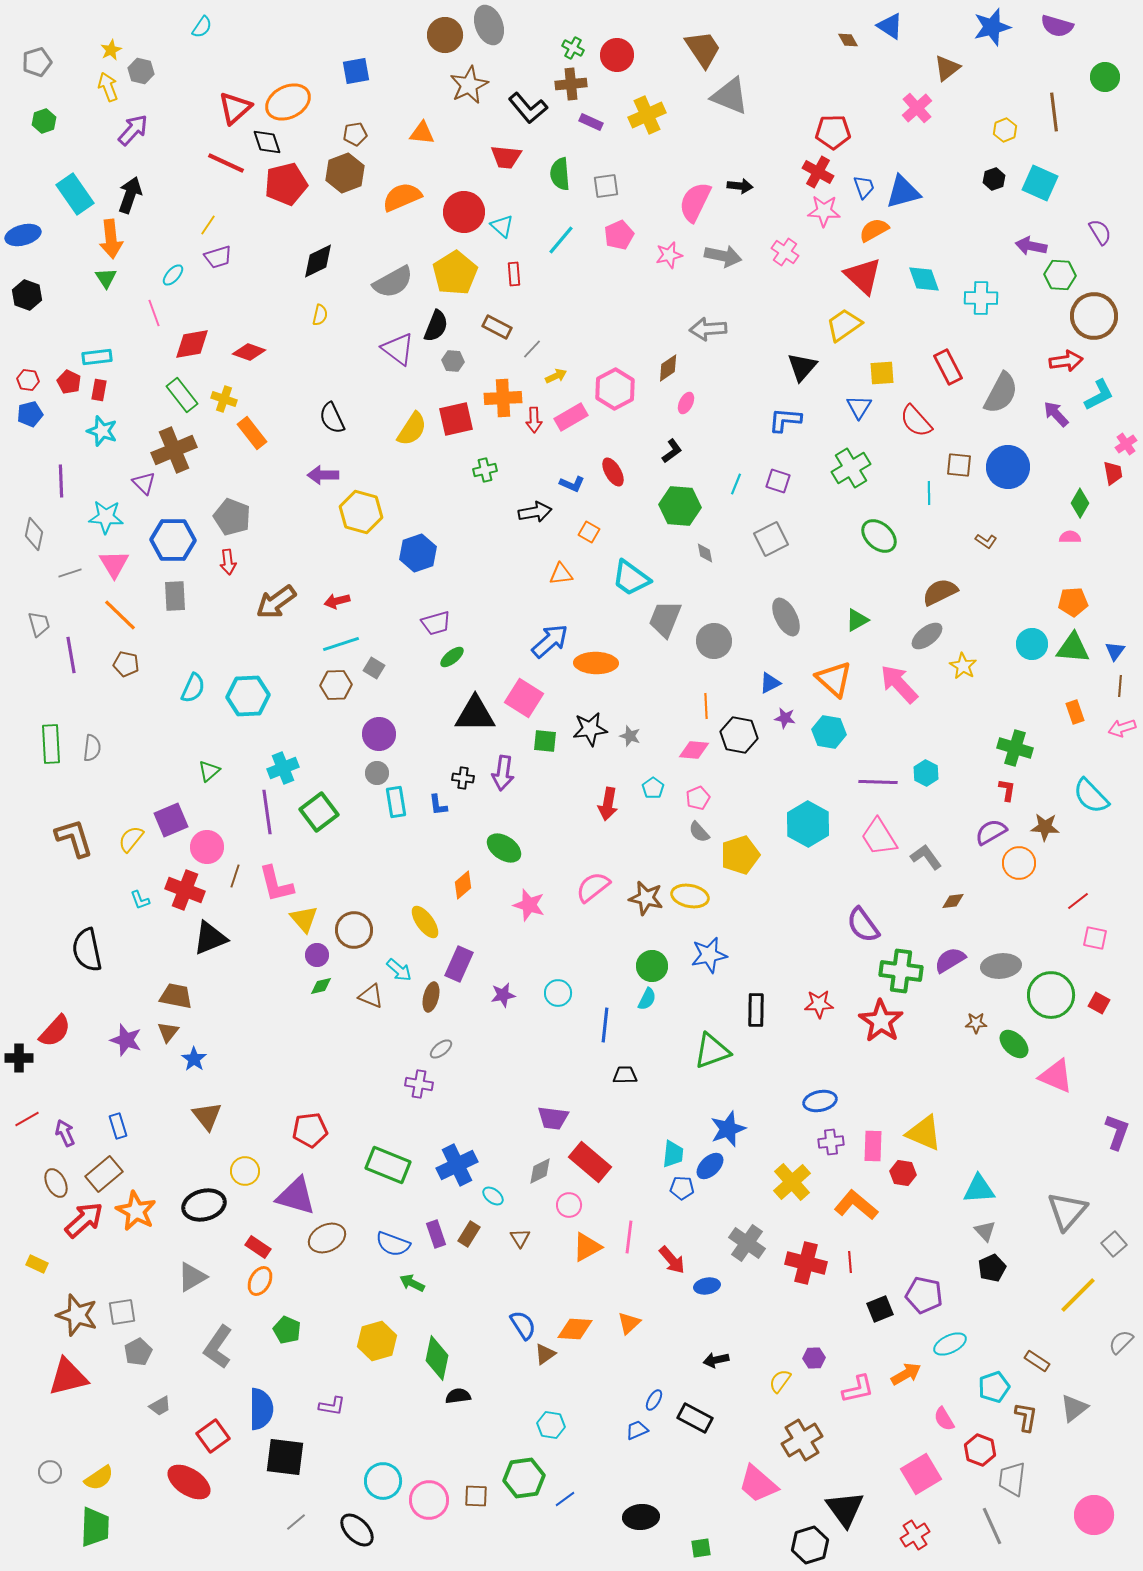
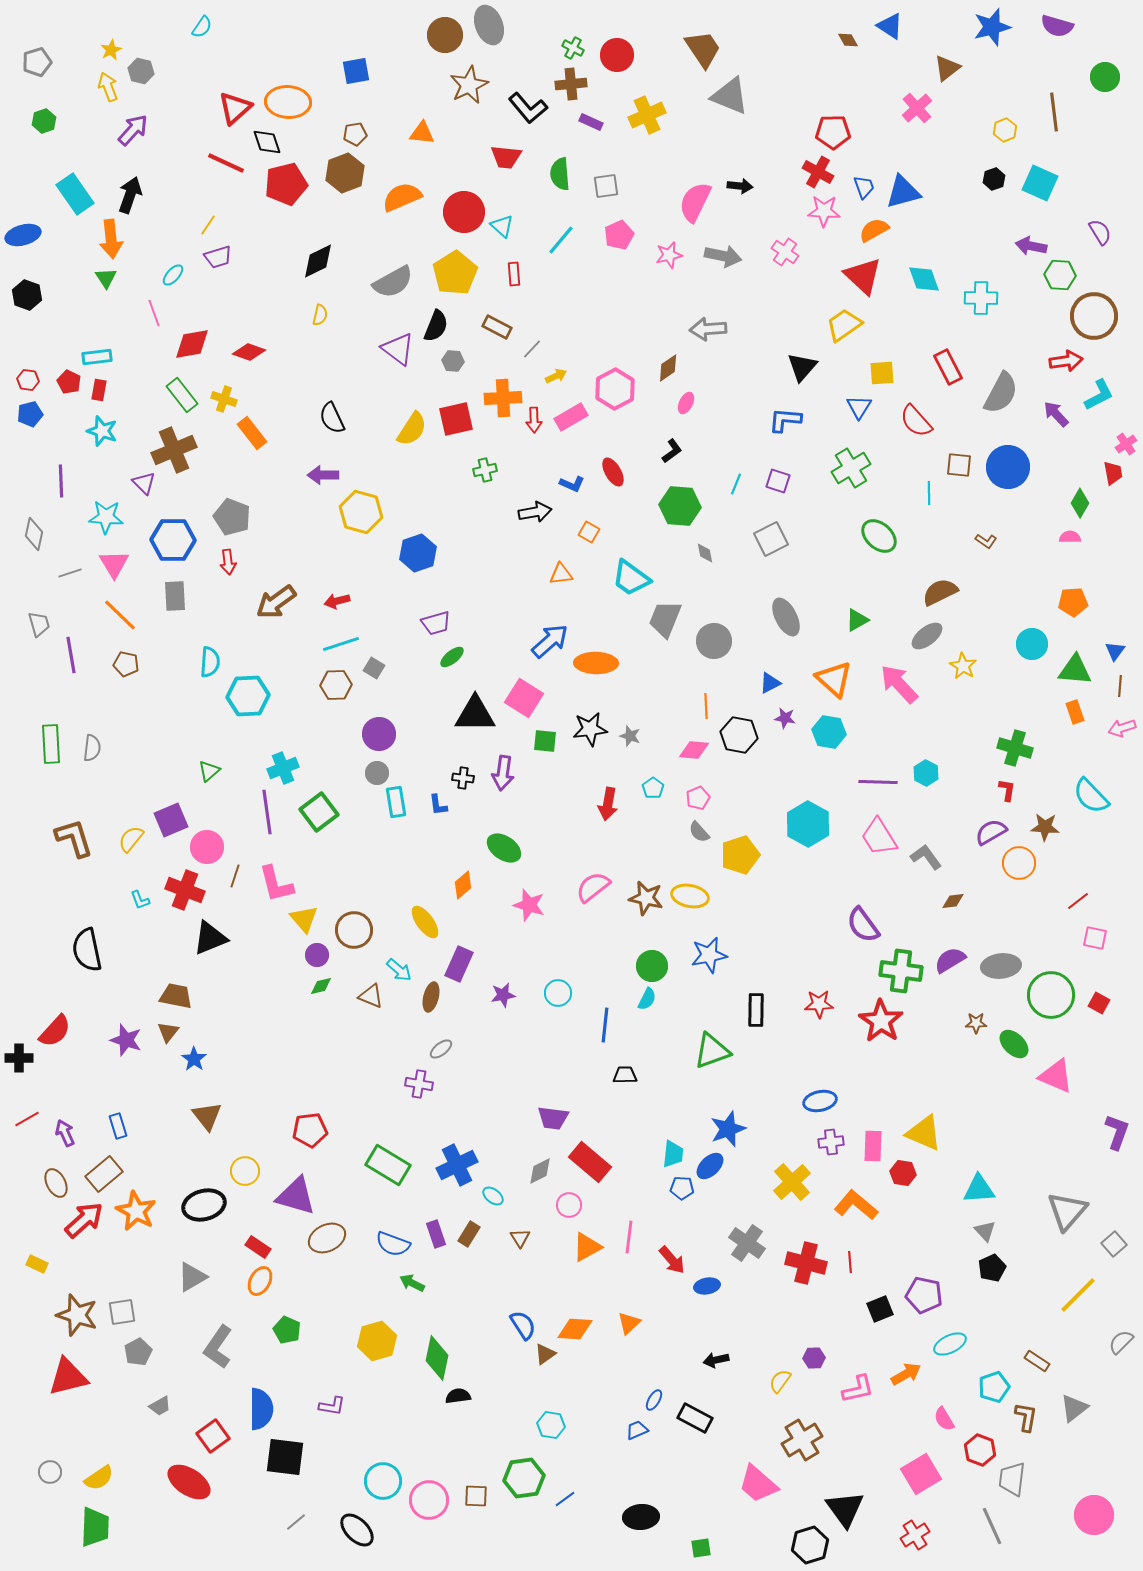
orange ellipse at (288, 102): rotated 30 degrees clockwise
green triangle at (1073, 648): moved 2 px right, 22 px down
cyan semicircle at (193, 688): moved 17 px right, 26 px up; rotated 20 degrees counterclockwise
green rectangle at (388, 1165): rotated 9 degrees clockwise
